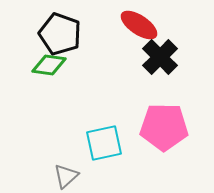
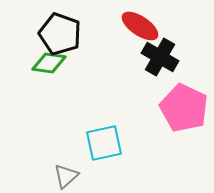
red ellipse: moved 1 px right, 1 px down
black cross: rotated 15 degrees counterclockwise
green diamond: moved 2 px up
pink pentagon: moved 20 px right, 19 px up; rotated 24 degrees clockwise
